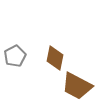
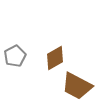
brown diamond: rotated 50 degrees clockwise
